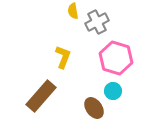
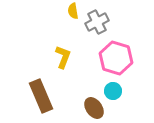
brown rectangle: rotated 64 degrees counterclockwise
